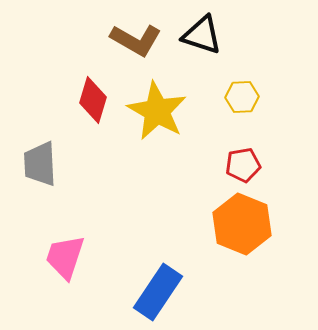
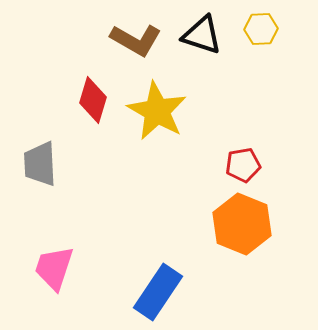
yellow hexagon: moved 19 px right, 68 px up
pink trapezoid: moved 11 px left, 11 px down
